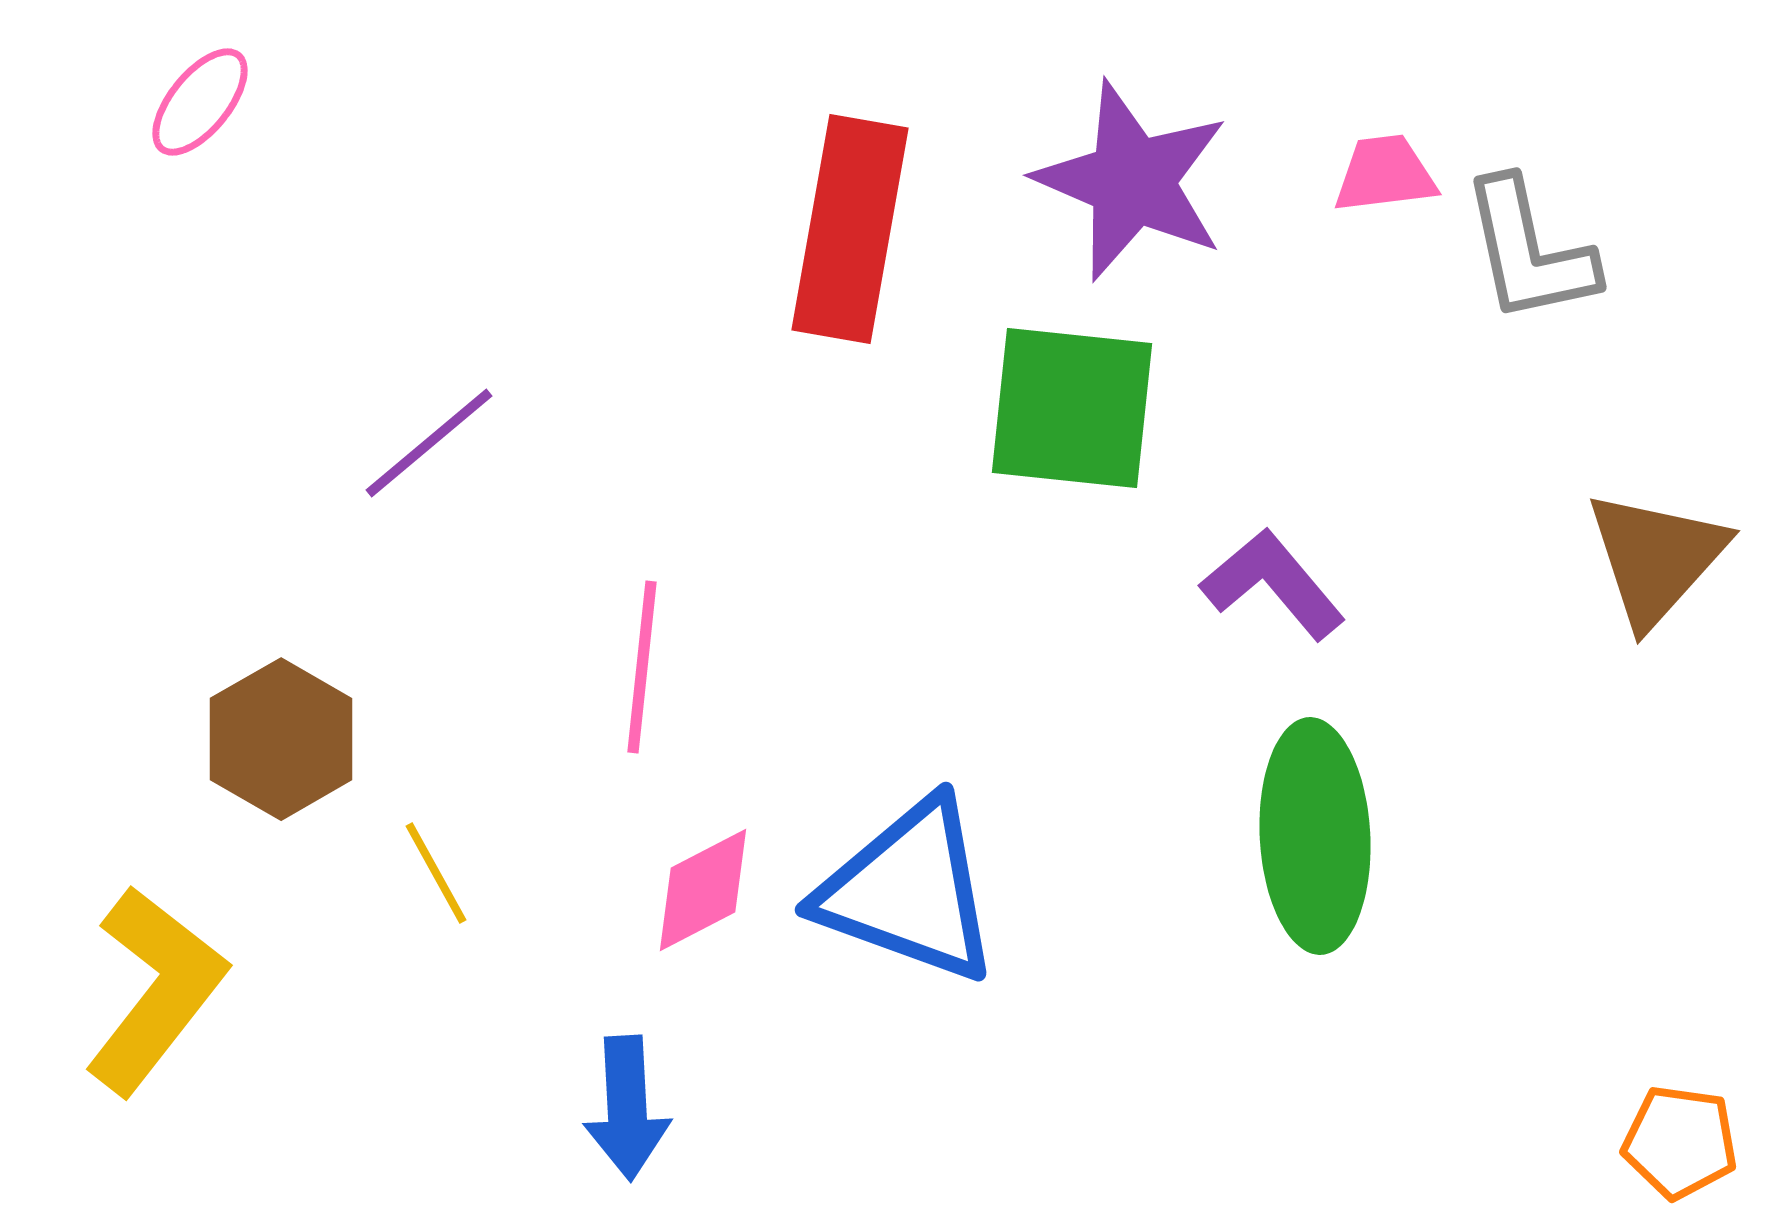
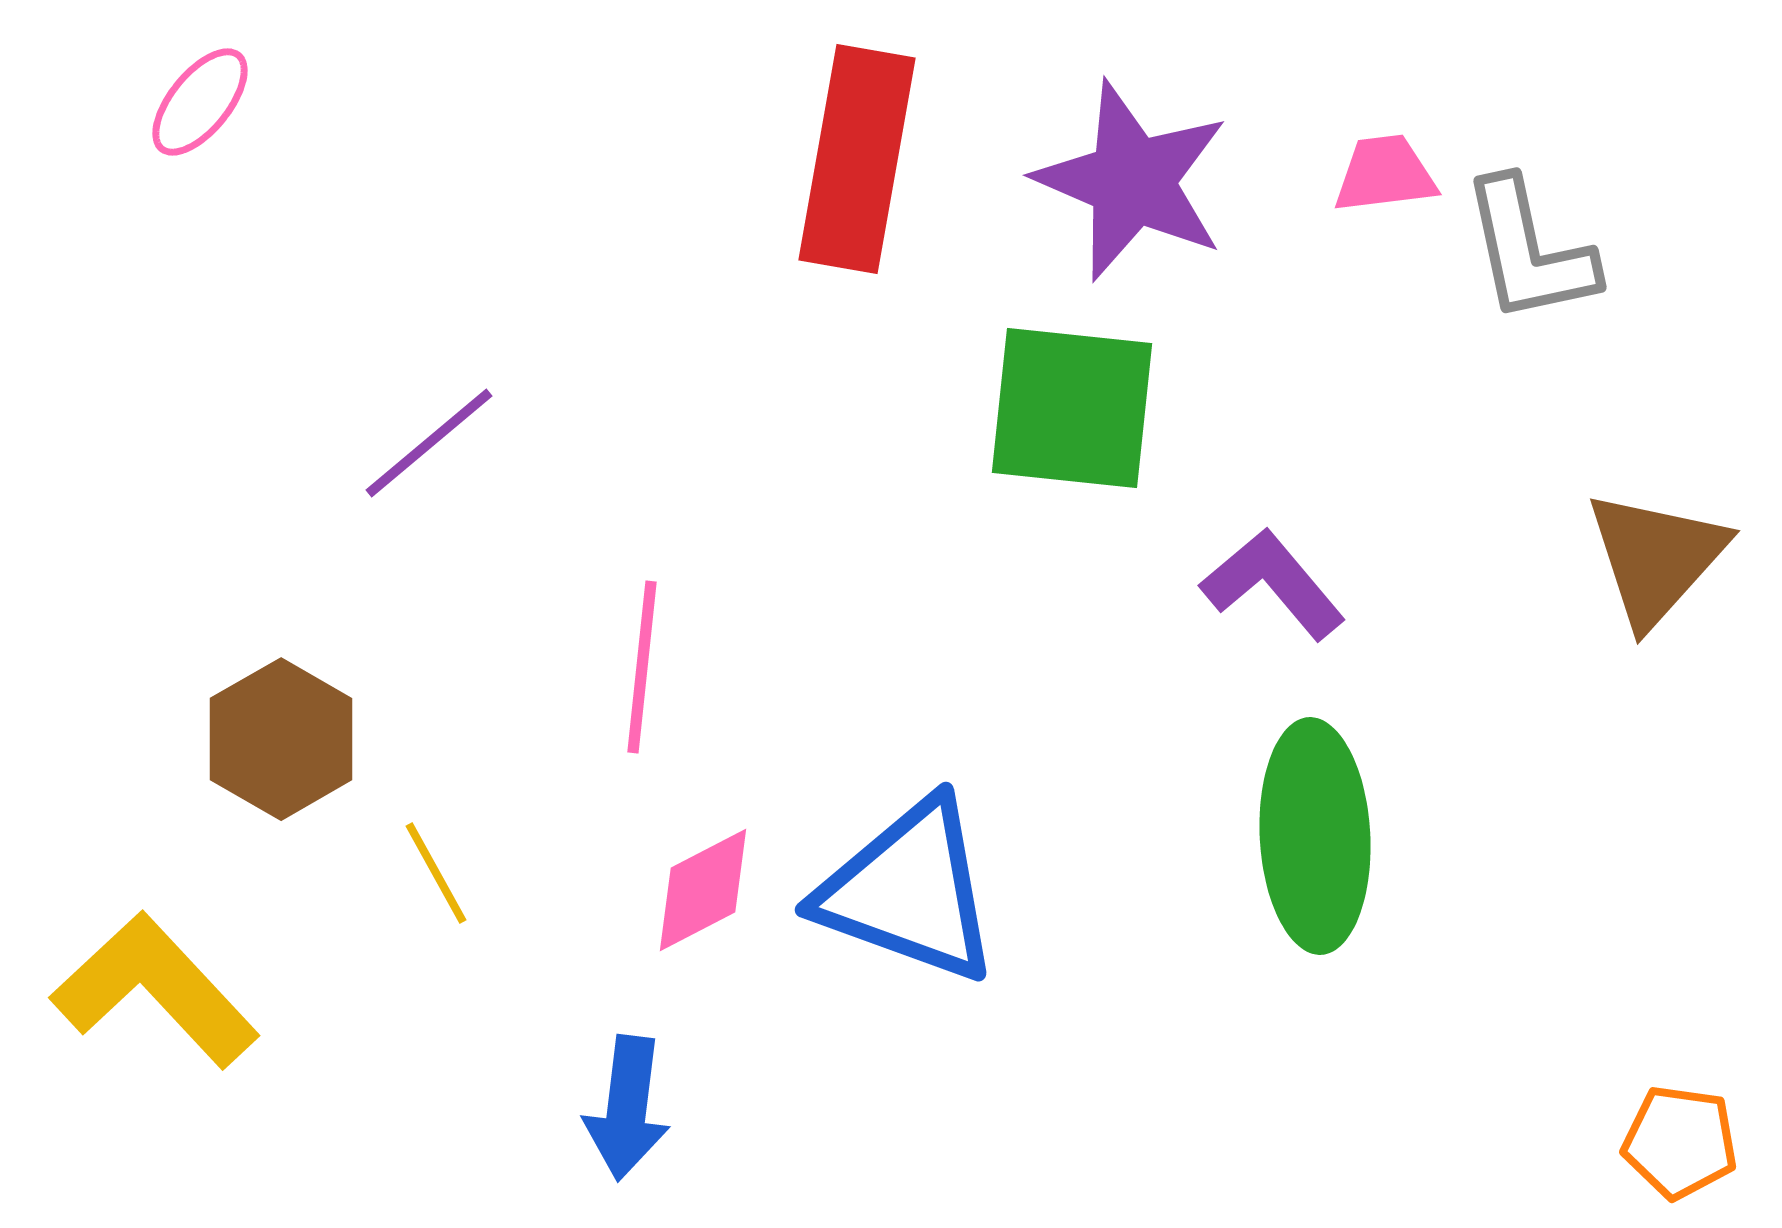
red rectangle: moved 7 px right, 70 px up
yellow L-shape: rotated 81 degrees counterclockwise
blue arrow: rotated 10 degrees clockwise
